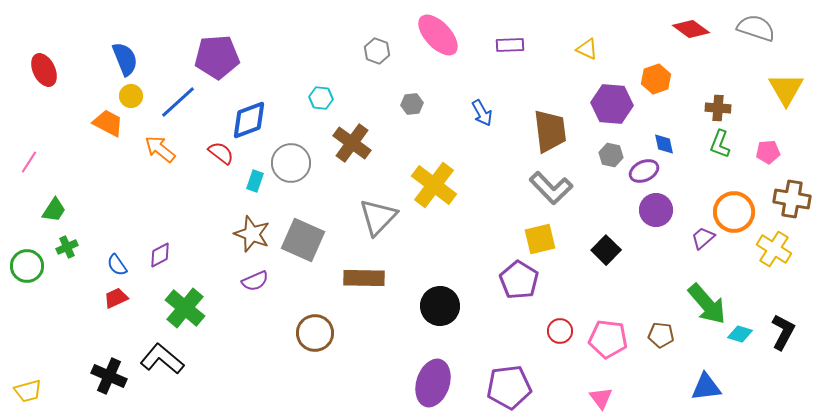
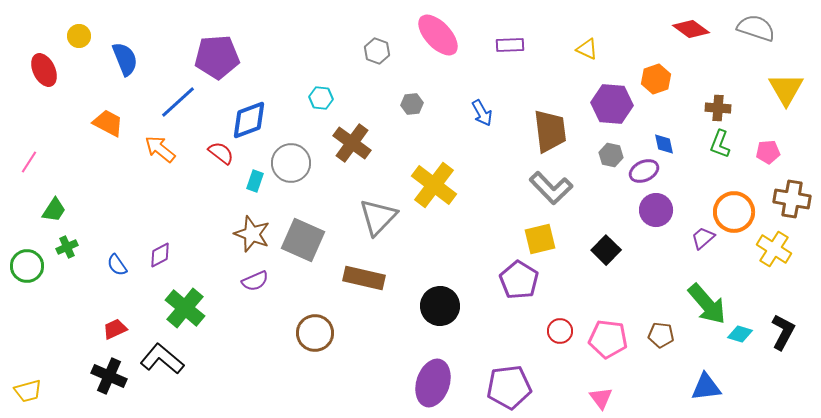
yellow circle at (131, 96): moved 52 px left, 60 px up
brown rectangle at (364, 278): rotated 12 degrees clockwise
red trapezoid at (116, 298): moved 1 px left, 31 px down
